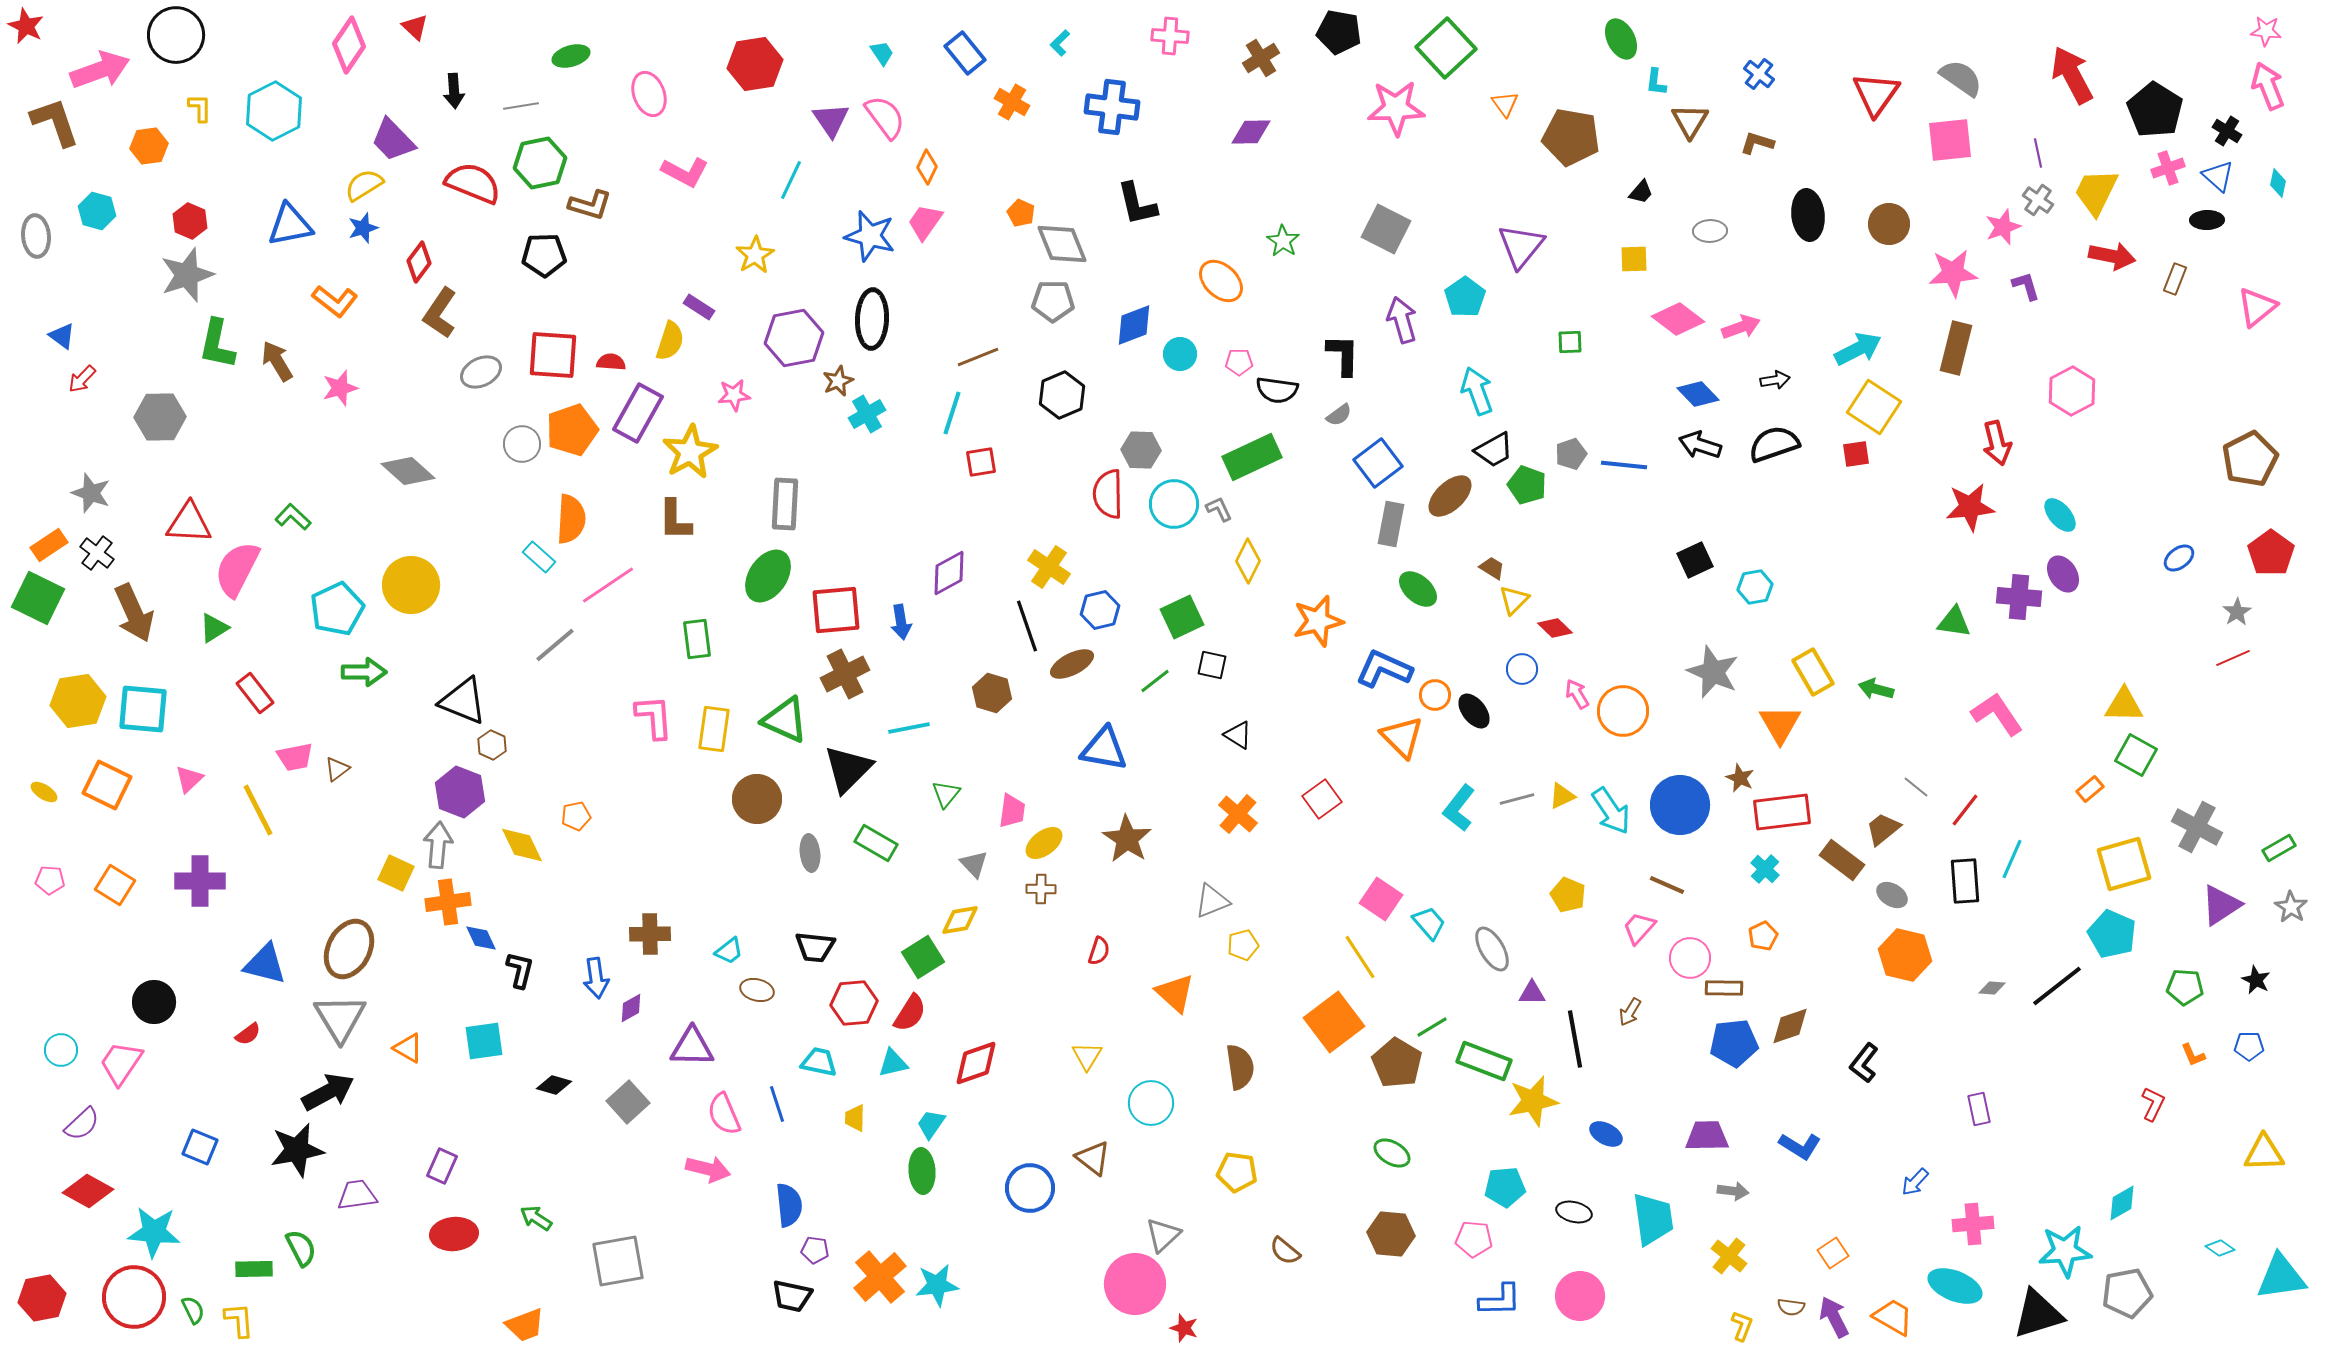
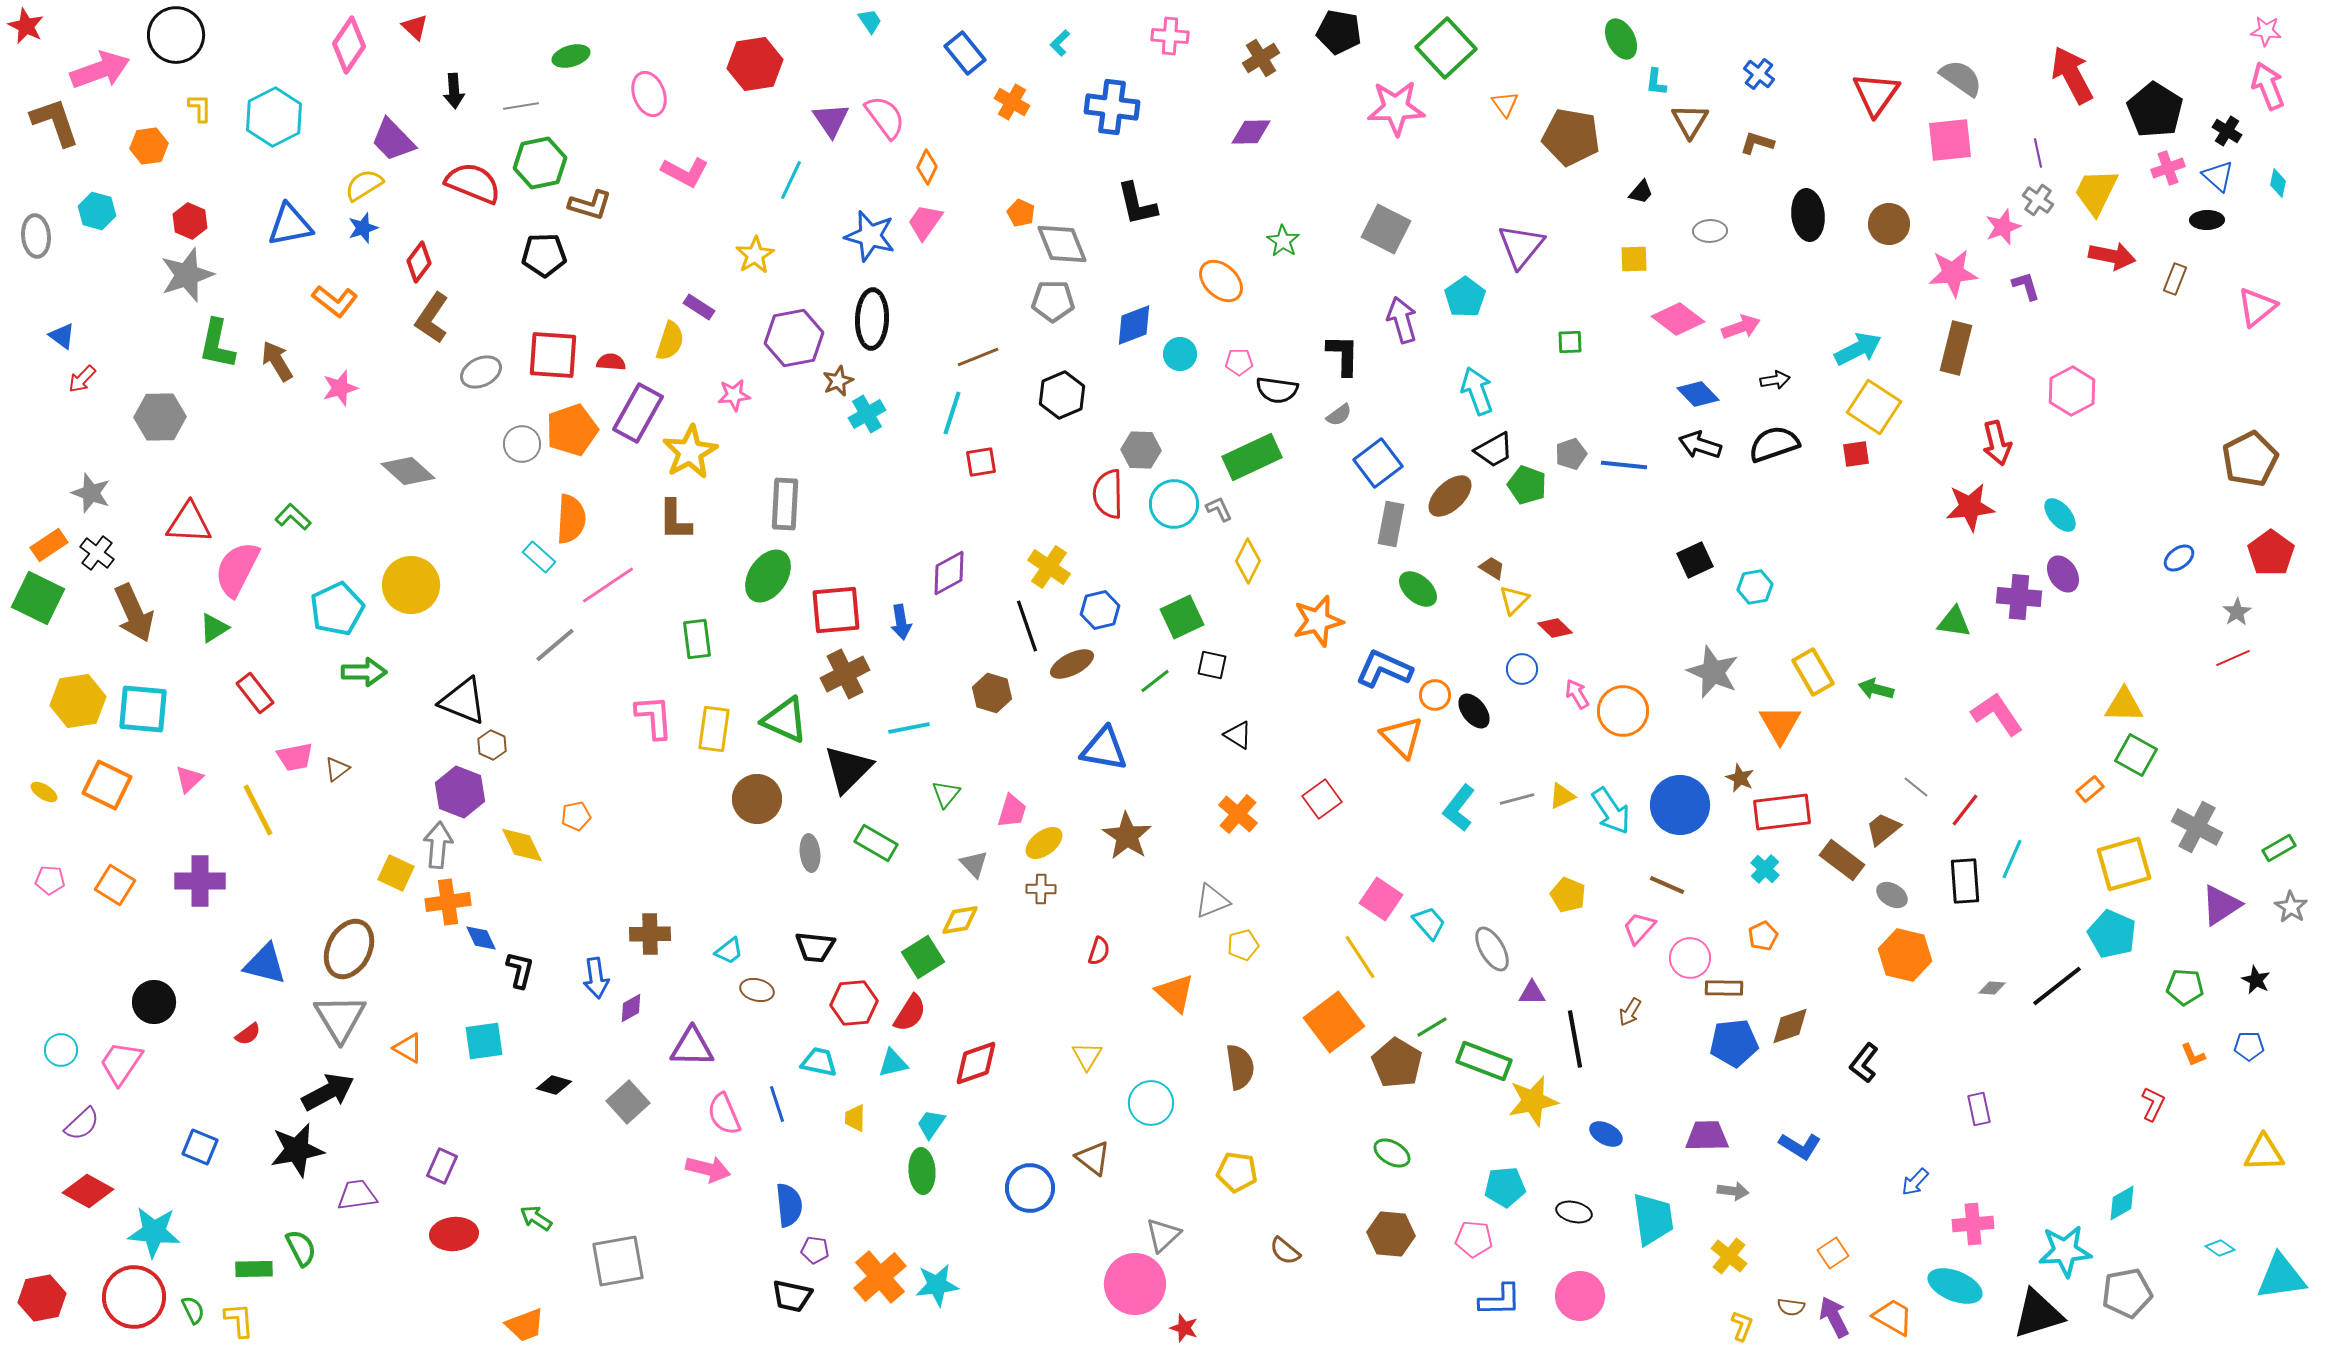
cyan trapezoid at (882, 53): moved 12 px left, 32 px up
cyan hexagon at (274, 111): moved 6 px down
brown L-shape at (440, 313): moved 8 px left, 5 px down
pink trapezoid at (1012, 811): rotated 9 degrees clockwise
brown star at (1127, 839): moved 3 px up
